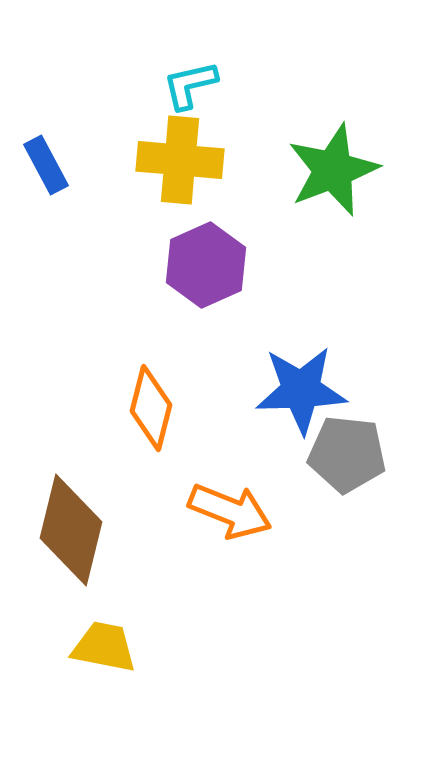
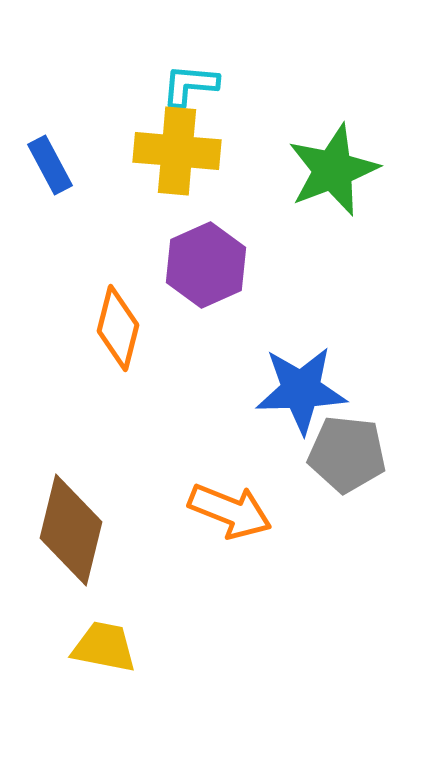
cyan L-shape: rotated 18 degrees clockwise
yellow cross: moved 3 px left, 9 px up
blue rectangle: moved 4 px right
orange diamond: moved 33 px left, 80 px up
